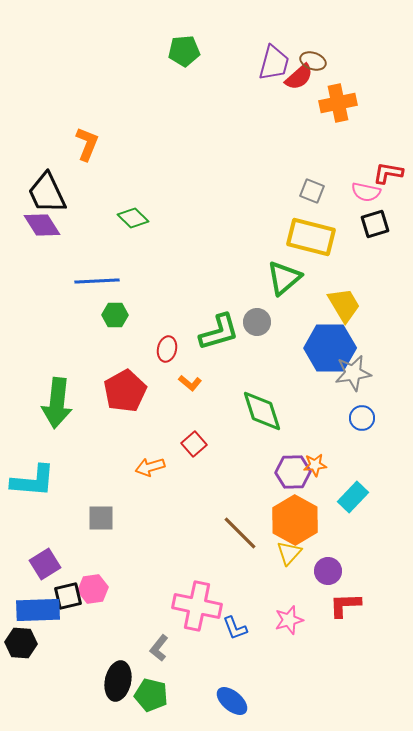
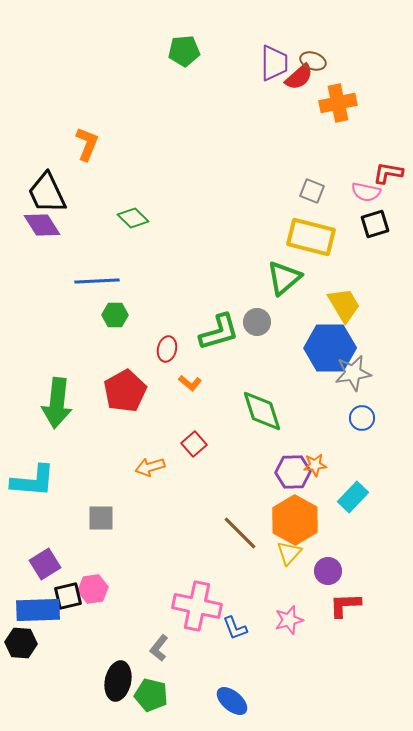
purple trapezoid at (274, 63): rotated 15 degrees counterclockwise
